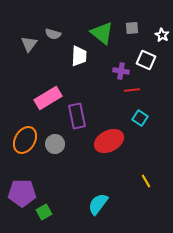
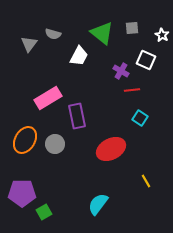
white trapezoid: rotated 25 degrees clockwise
purple cross: rotated 21 degrees clockwise
red ellipse: moved 2 px right, 8 px down
